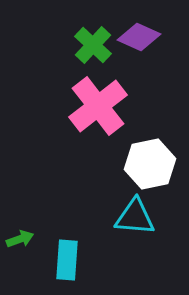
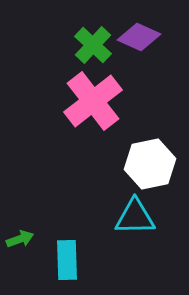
pink cross: moved 5 px left, 5 px up
cyan triangle: rotated 6 degrees counterclockwise
cyan rectangle: rotated 6 degrees counterclockwise
